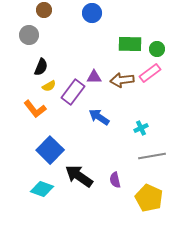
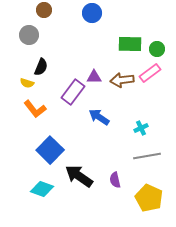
yellow semicircle: moved 22 px left, 3 px up; rotated 48 degrees clockwise
gray line: moved 5 px left
